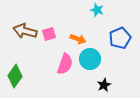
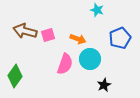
pink square: moved 1 px left, 1 px down
